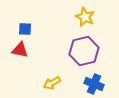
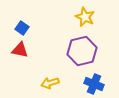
blue square: moved 3 px left, 1 px up; rotated 32 degrees clockwise
purple hexagon: moved 2 px left
yellow arrow: moved 2 px left; rotated 12 degrees clockwise
